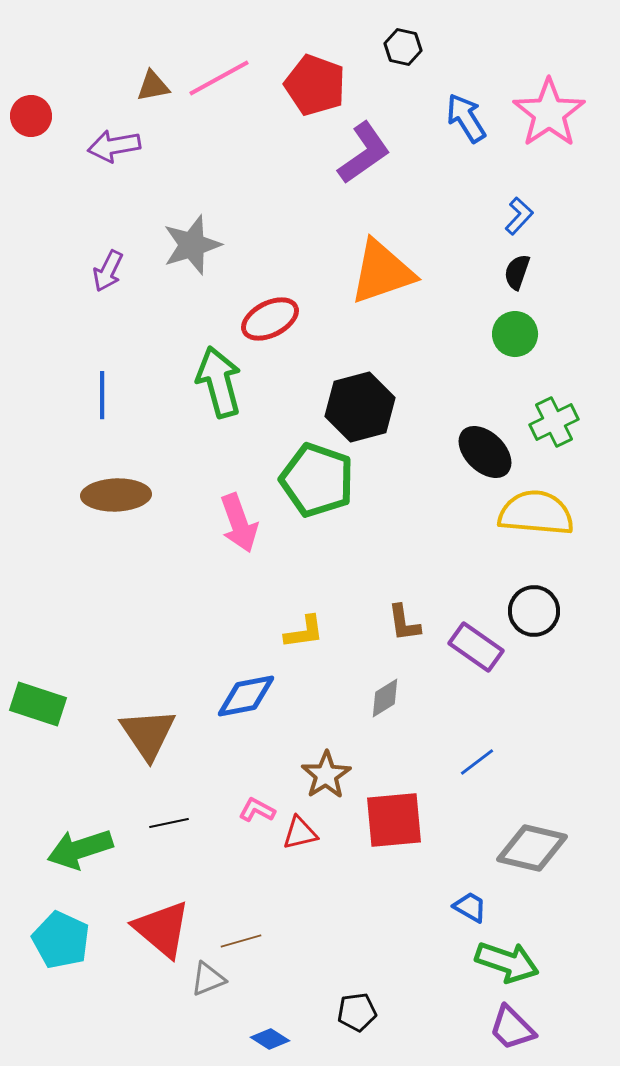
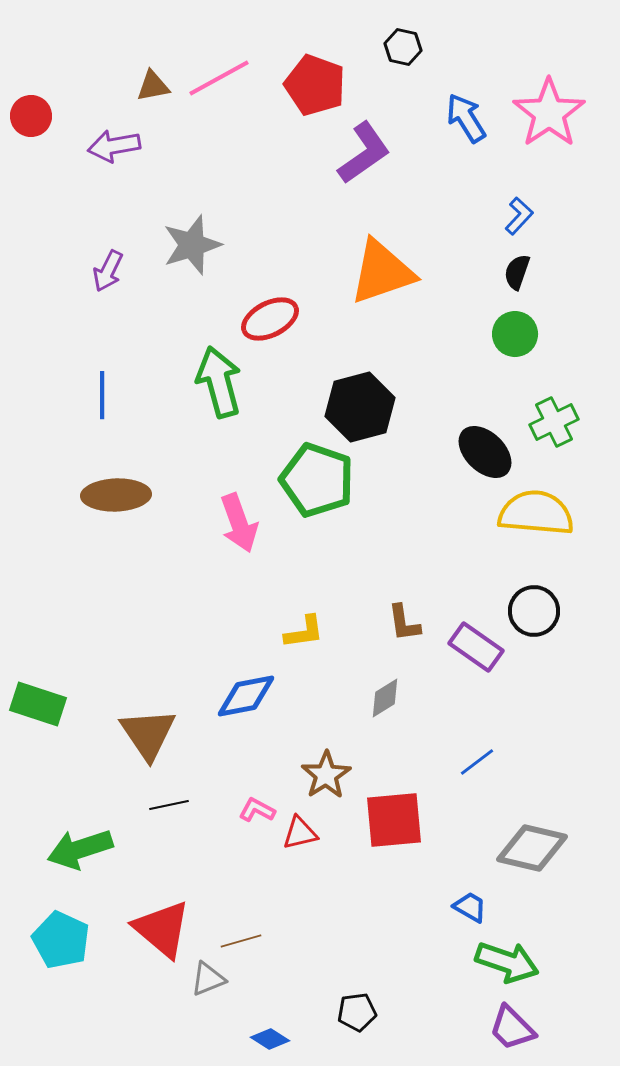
black line at (169, 823): moved 18 px up
